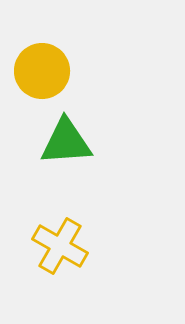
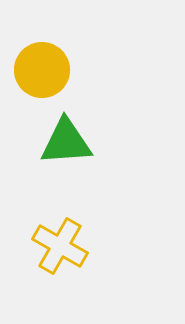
yellow circle: moved 1 px up
